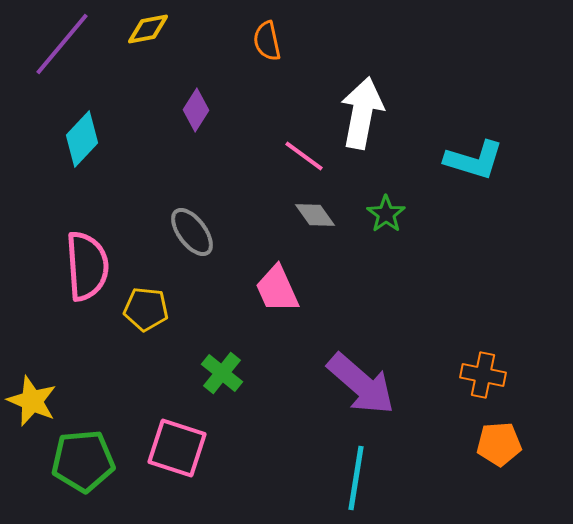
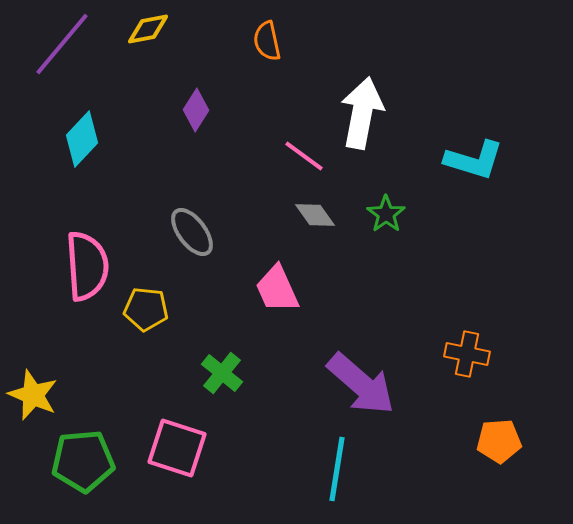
orange cross: moved 16 px left, 21 px up
yellow star: moved 1 px right, 6 px up
orange pentagon: moved 3 px up
cyan line: moved 19 px left, 9 px up
